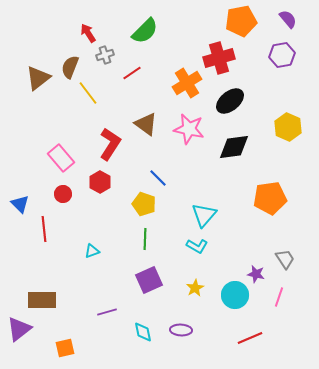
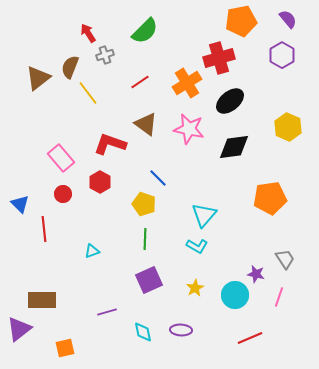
purple hexagon at (282, 55): rotated 20 degrees counterclockwise
red line at (132, 73): moved 8 px right, 9 px down
red L-shape at (110, 144): rotated 104 degrees counterclockwise
